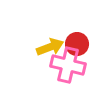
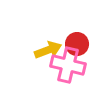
yellow arrow: moved 2 px left, 3 px down
